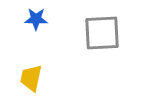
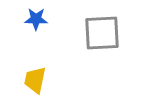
yellow trapezoid: moved 4 px right, 2 px down
